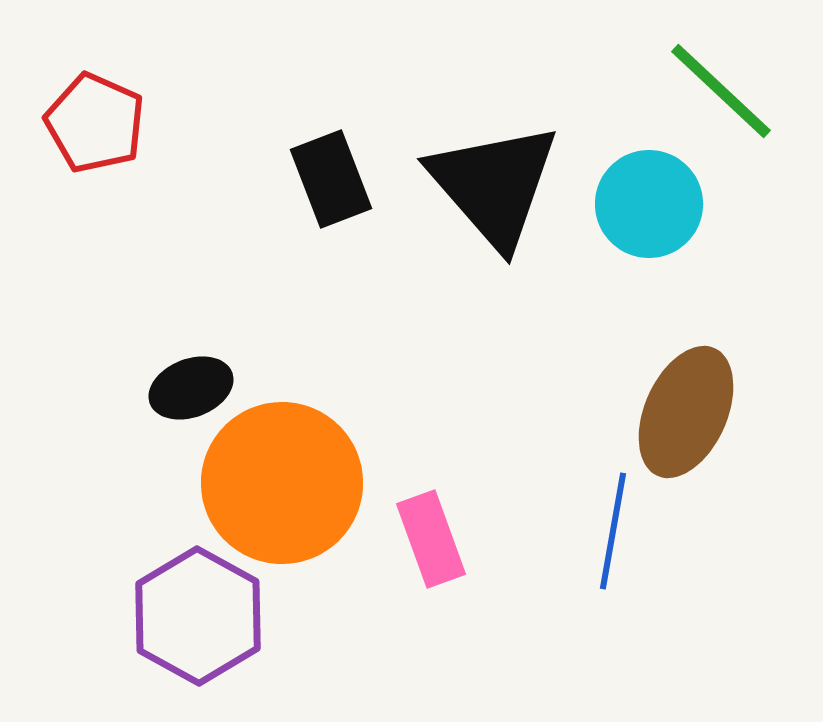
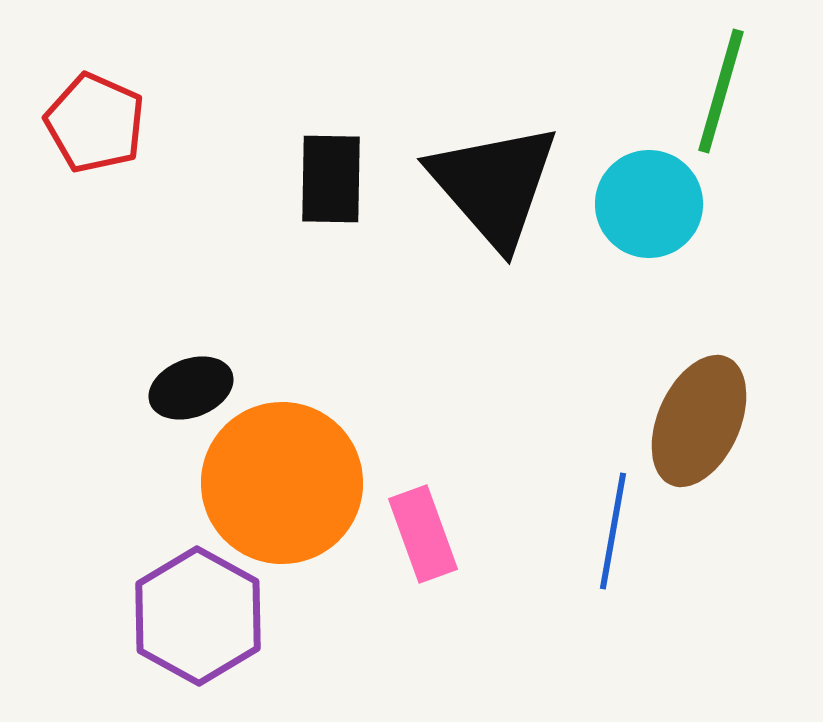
green line: rotated 63 degrees clockwise
black rectangle: rotated 22 degrees clockwise
brown ellipse: moved 13 px right, 9 px down
pink rectangle: moved 8 px left, 5 px up
